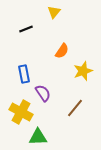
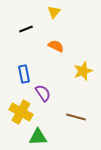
orange semicircle: moved 6 px left, 5 px up; rotated 98 degrees counterclockwise
brown line: moved 1 px right, 9 px down; rotated 66 degrees clockwise
